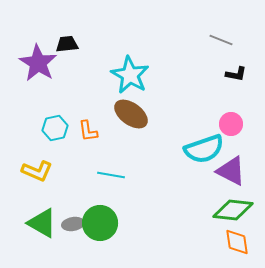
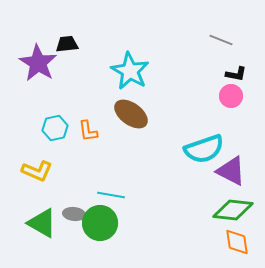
cyan star: moved 4 px up
pink circle: moved 28 px up
cyan line: moved 20 px down
gray ellipse: moved 1 px right, 10 px up; rotated 15 degrees clockwise
